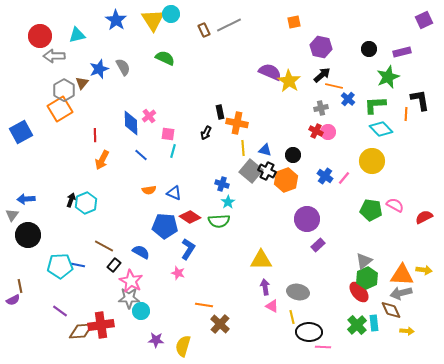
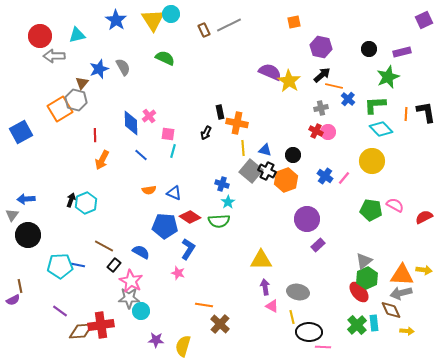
gray hexagon at (64, 90): moved 12 px right, 10 px down; rotated 15 degrees counterclockwise
black L-shape at (420, 100): moved 6 px right, 12 px down
